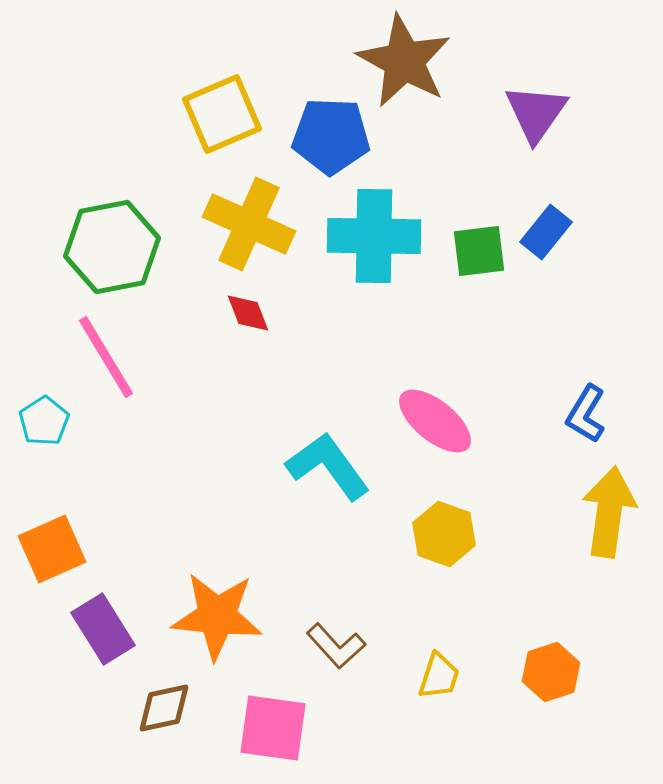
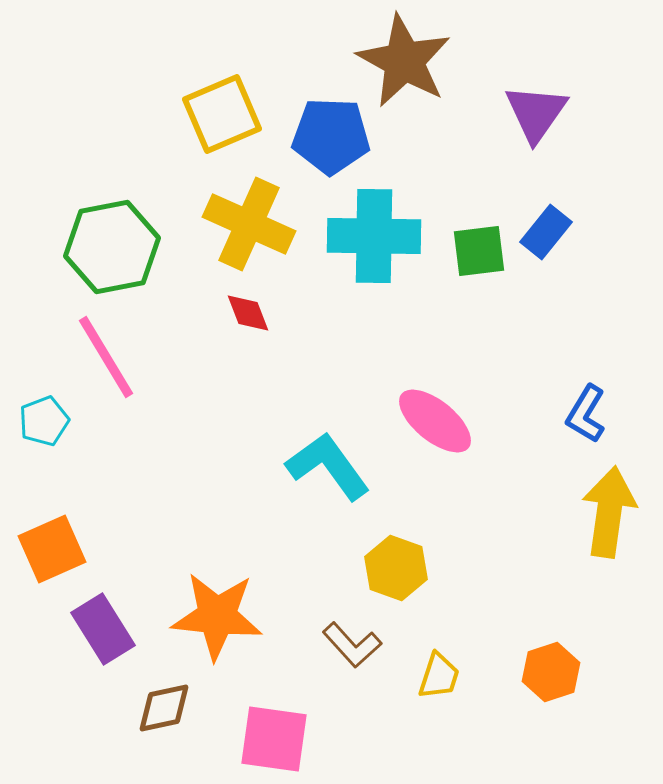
cyan pentagon: rotated 12 degrees clockwise
yellow hexagon: moved 48 px left, 34 px down
brown L-shape: moved 16 px right, 1 px up
pink square: moved 1 px right, 11 px down
